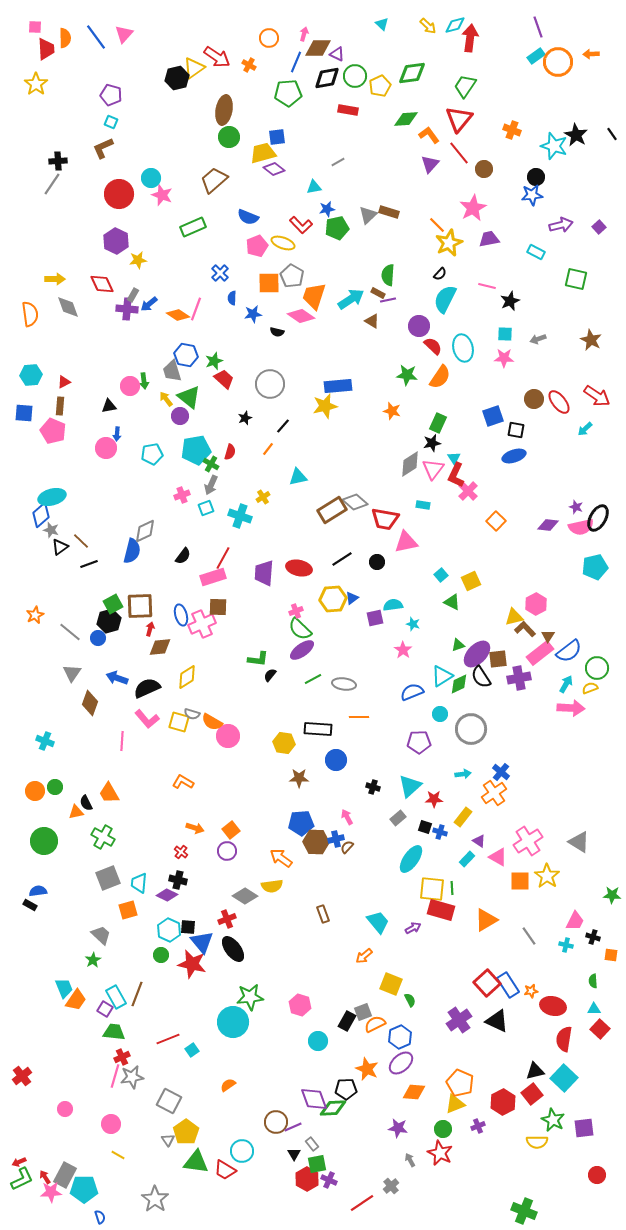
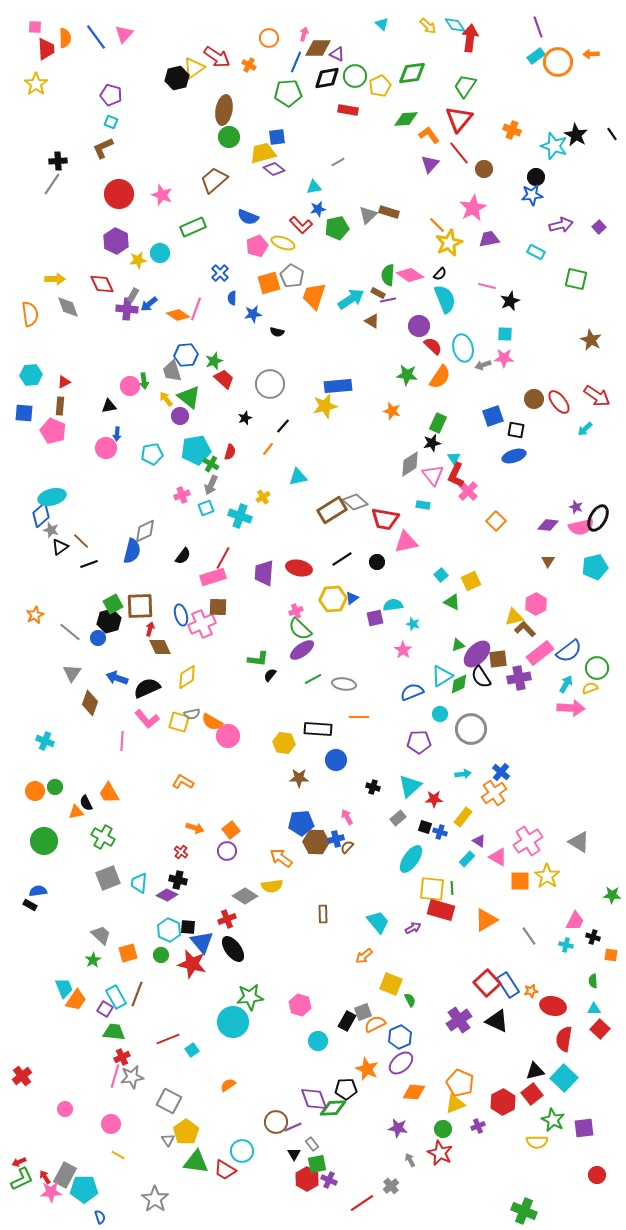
cyan diamond at (455, 25): rotated 70 degrees clockwise
cyan circle at (151, 178): moved 9 px right, 75 px down
blue star at (327, 209): moved 9 px left
orange square at (269, 283): rotated 15 degrees counterclockwise
cyan semicircle at (445, 299): rotated 132 degrees clockwise
pink diamond at (301, 316): moved 109 px right, 41 px up
gray arrow at (538, 339): moved 55 px left, 26 px down
blue hexagon at (186, 355): rotated 15 degrees counterclockwise
pink triangle at (433, 469): moved 6 px down; rotated 15 degrees counterclockwise
brown triangle at (548, 636): moved 75 px up
brown diamond at (160, 647): rotated 70 degrees clockwise
gray semicircle at (192, 714): rotated 28 degrees counterclockwise
orange square at (128, 910): moved 43 px down
brown rectangle at (323, 914): rotated 18 degrees clockwise
